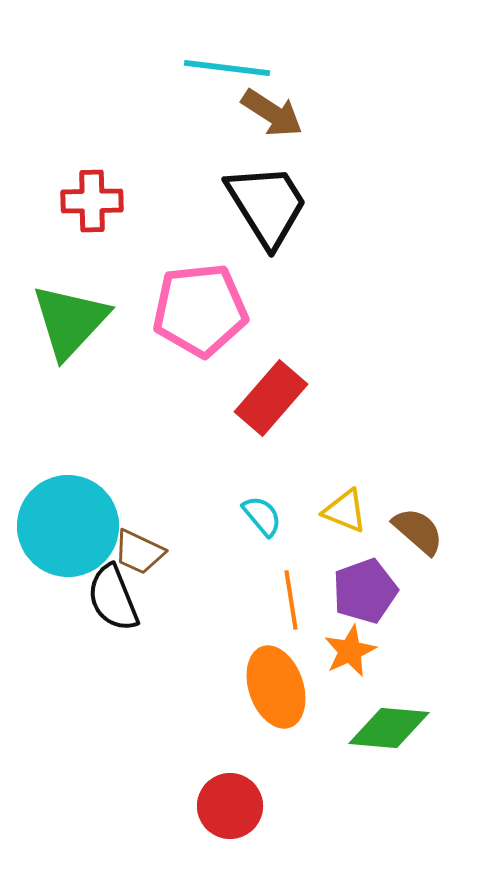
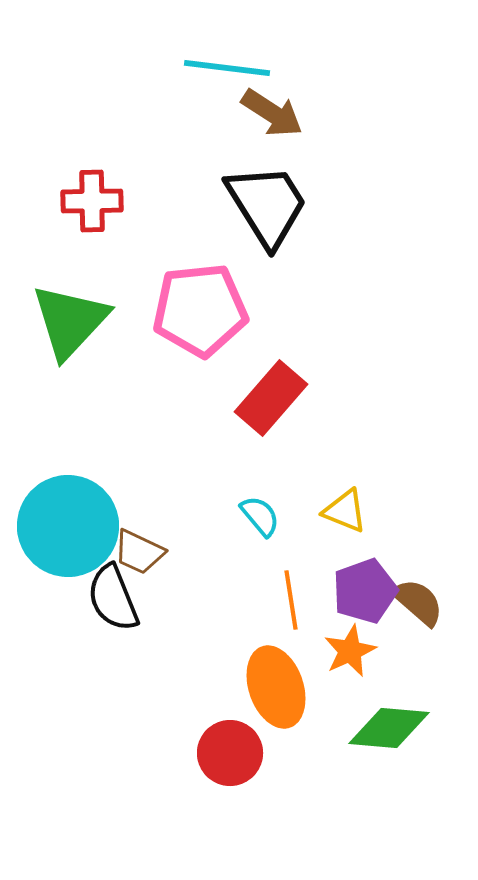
cyan semicircle: moved 2 px left
brown semicircle: moved 71 px down
red circle: moved 53 px up
